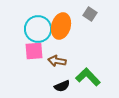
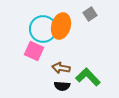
gray square: rotated 24 degrees clockwise
cyan circle: moved 5 px right
pink square: rotated 30 degrees clockwise
brown arrow: moved 4 px right, 7 px down
black semicircle: rotated 28 degrees clockwise
